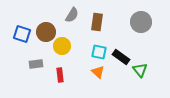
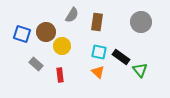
gray rectangle: rotated 48 degrees clockwise
